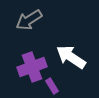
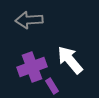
gray arrow: rotated 28 degrees clockwise
white arrow: moved 1 px left, 3 px down; rotated 16 degrees clockwise
